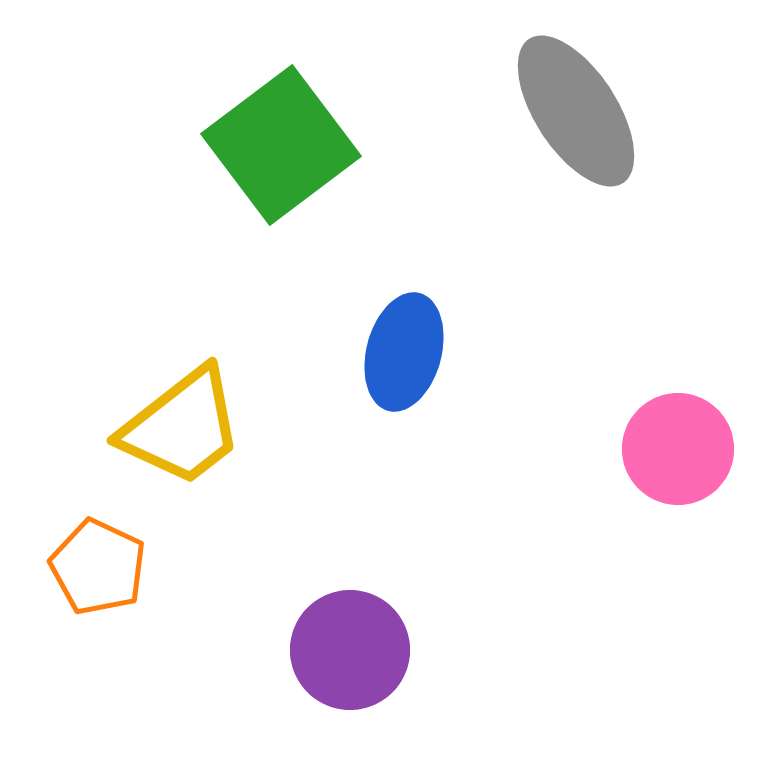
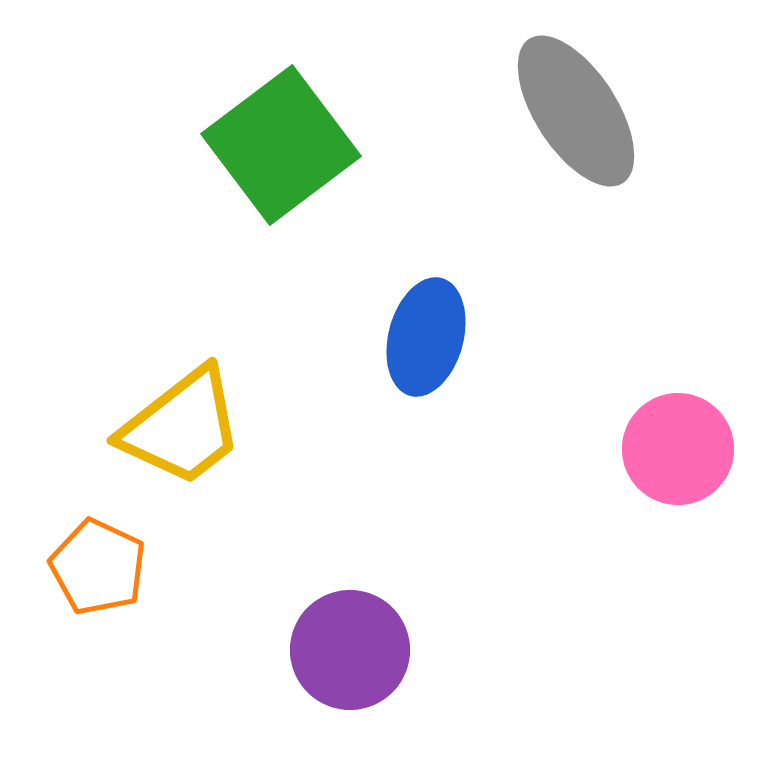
blue ellipse: moved 22 px right, 15 px up
